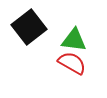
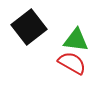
green triangle: moved 2 px right
